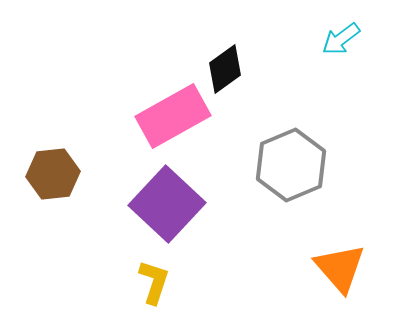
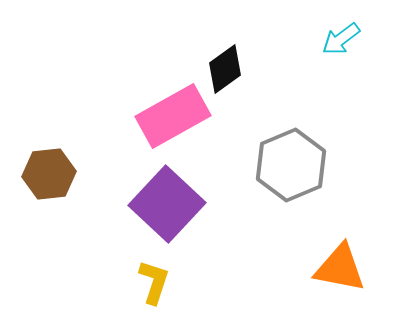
brown hexagon: moved 4 px left
orange triangle: rotated 38 degrees counterclockwise
